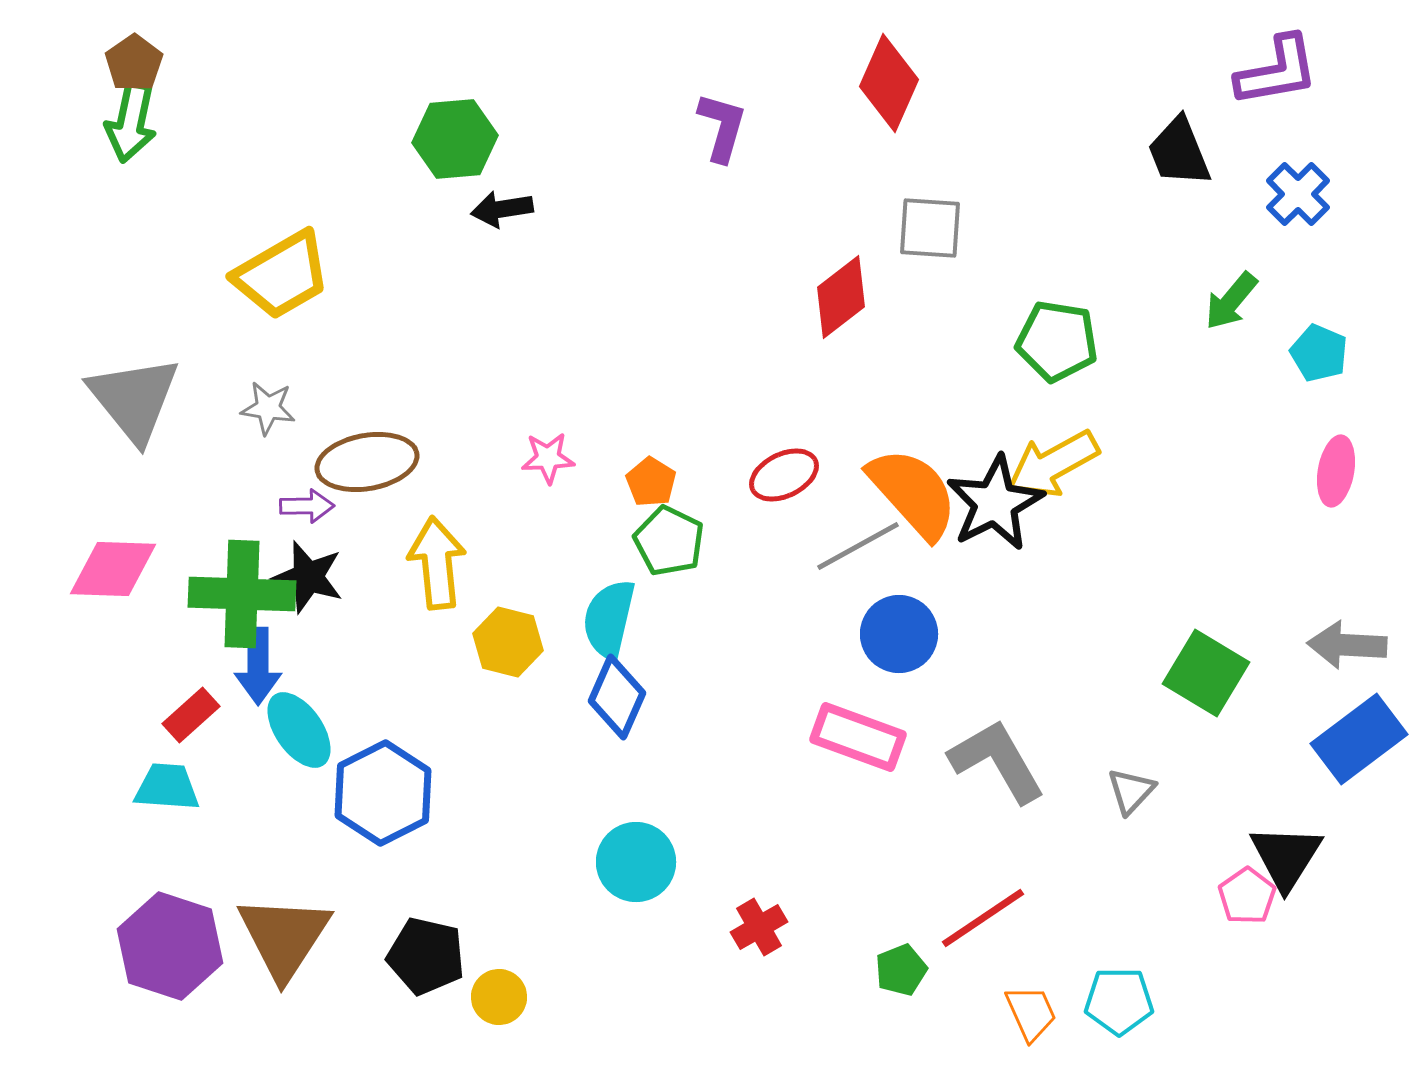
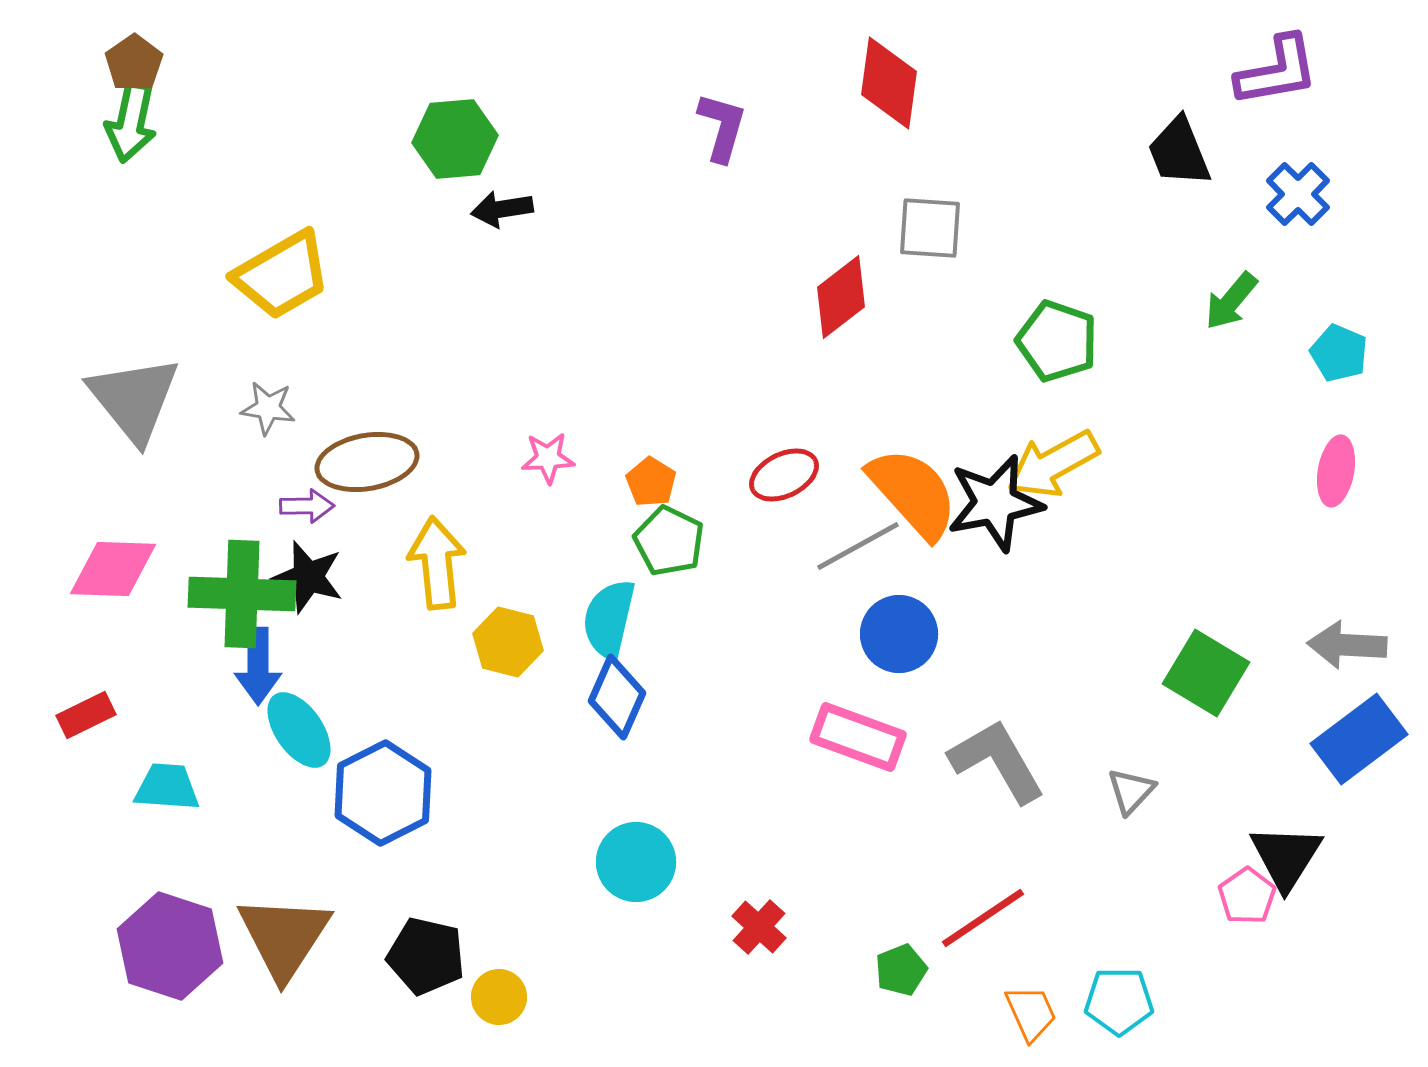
red diamond at (889, 83): rotated 16 degrees counterclockwise
green pentagon at (1057, 341): rotated 10 degrees clockwise
cyan pentagon at (1319, 353): moved 20 px right
black star at (995, 503): rotated 16 degrees clockwise
red rectangle at (191, 715): moved 105 px left; rotated 16 degrees clockwise
red cross at (759, 927): rotated 18 degrees counterclockwise
